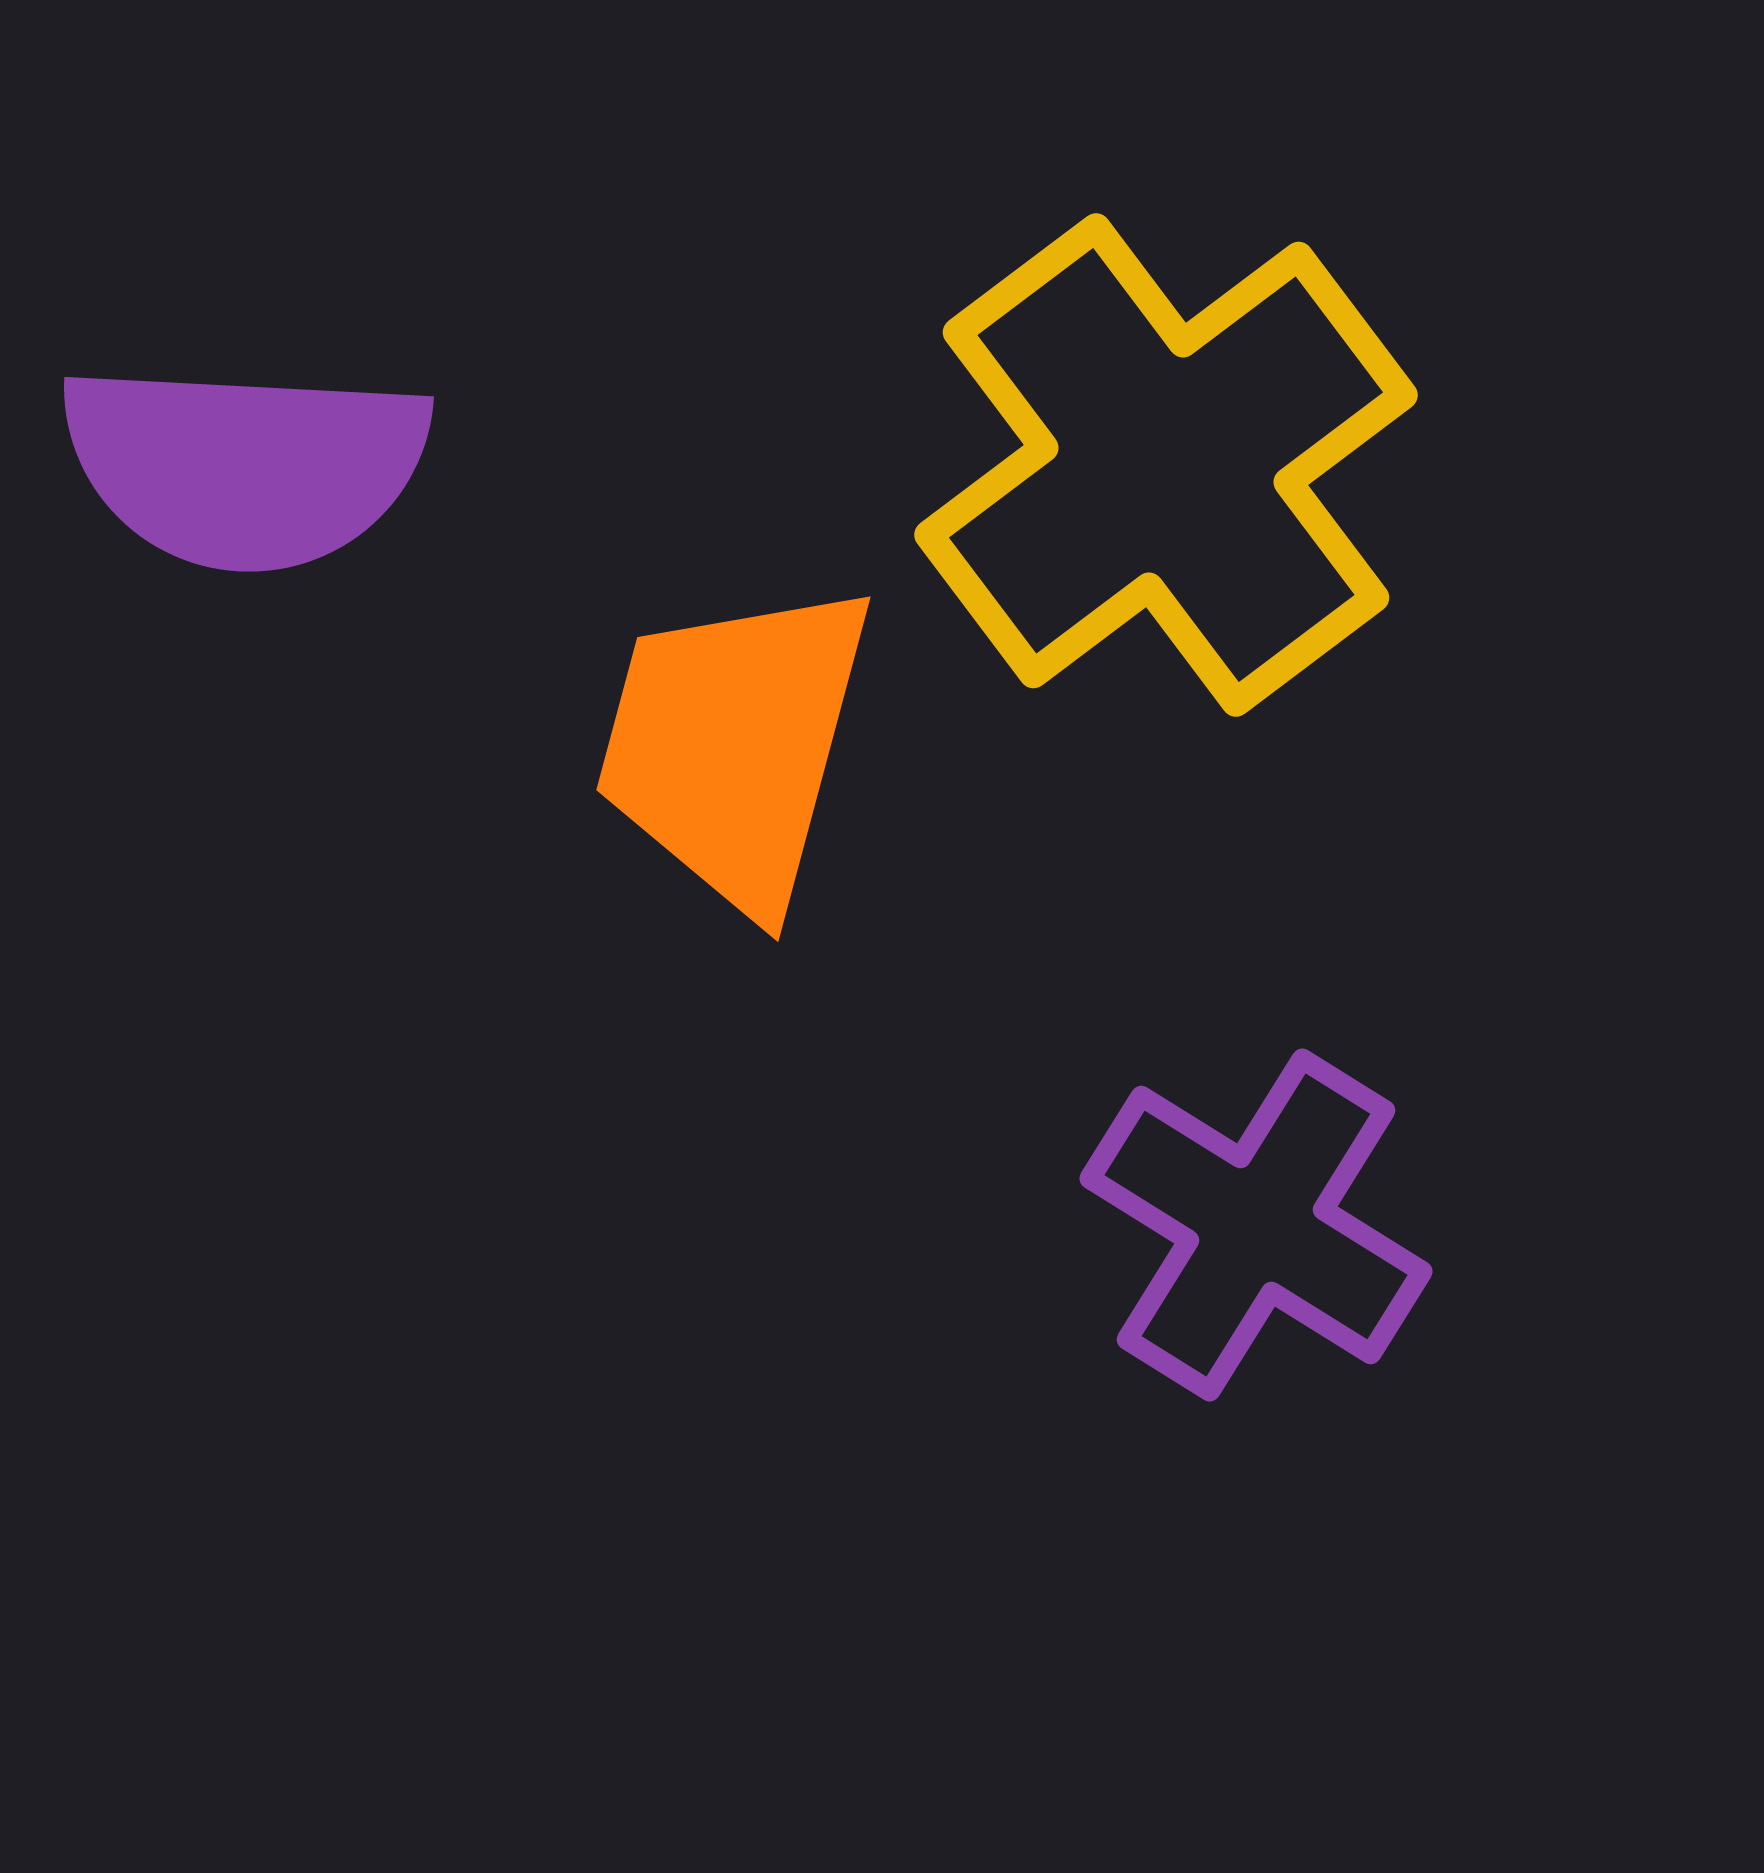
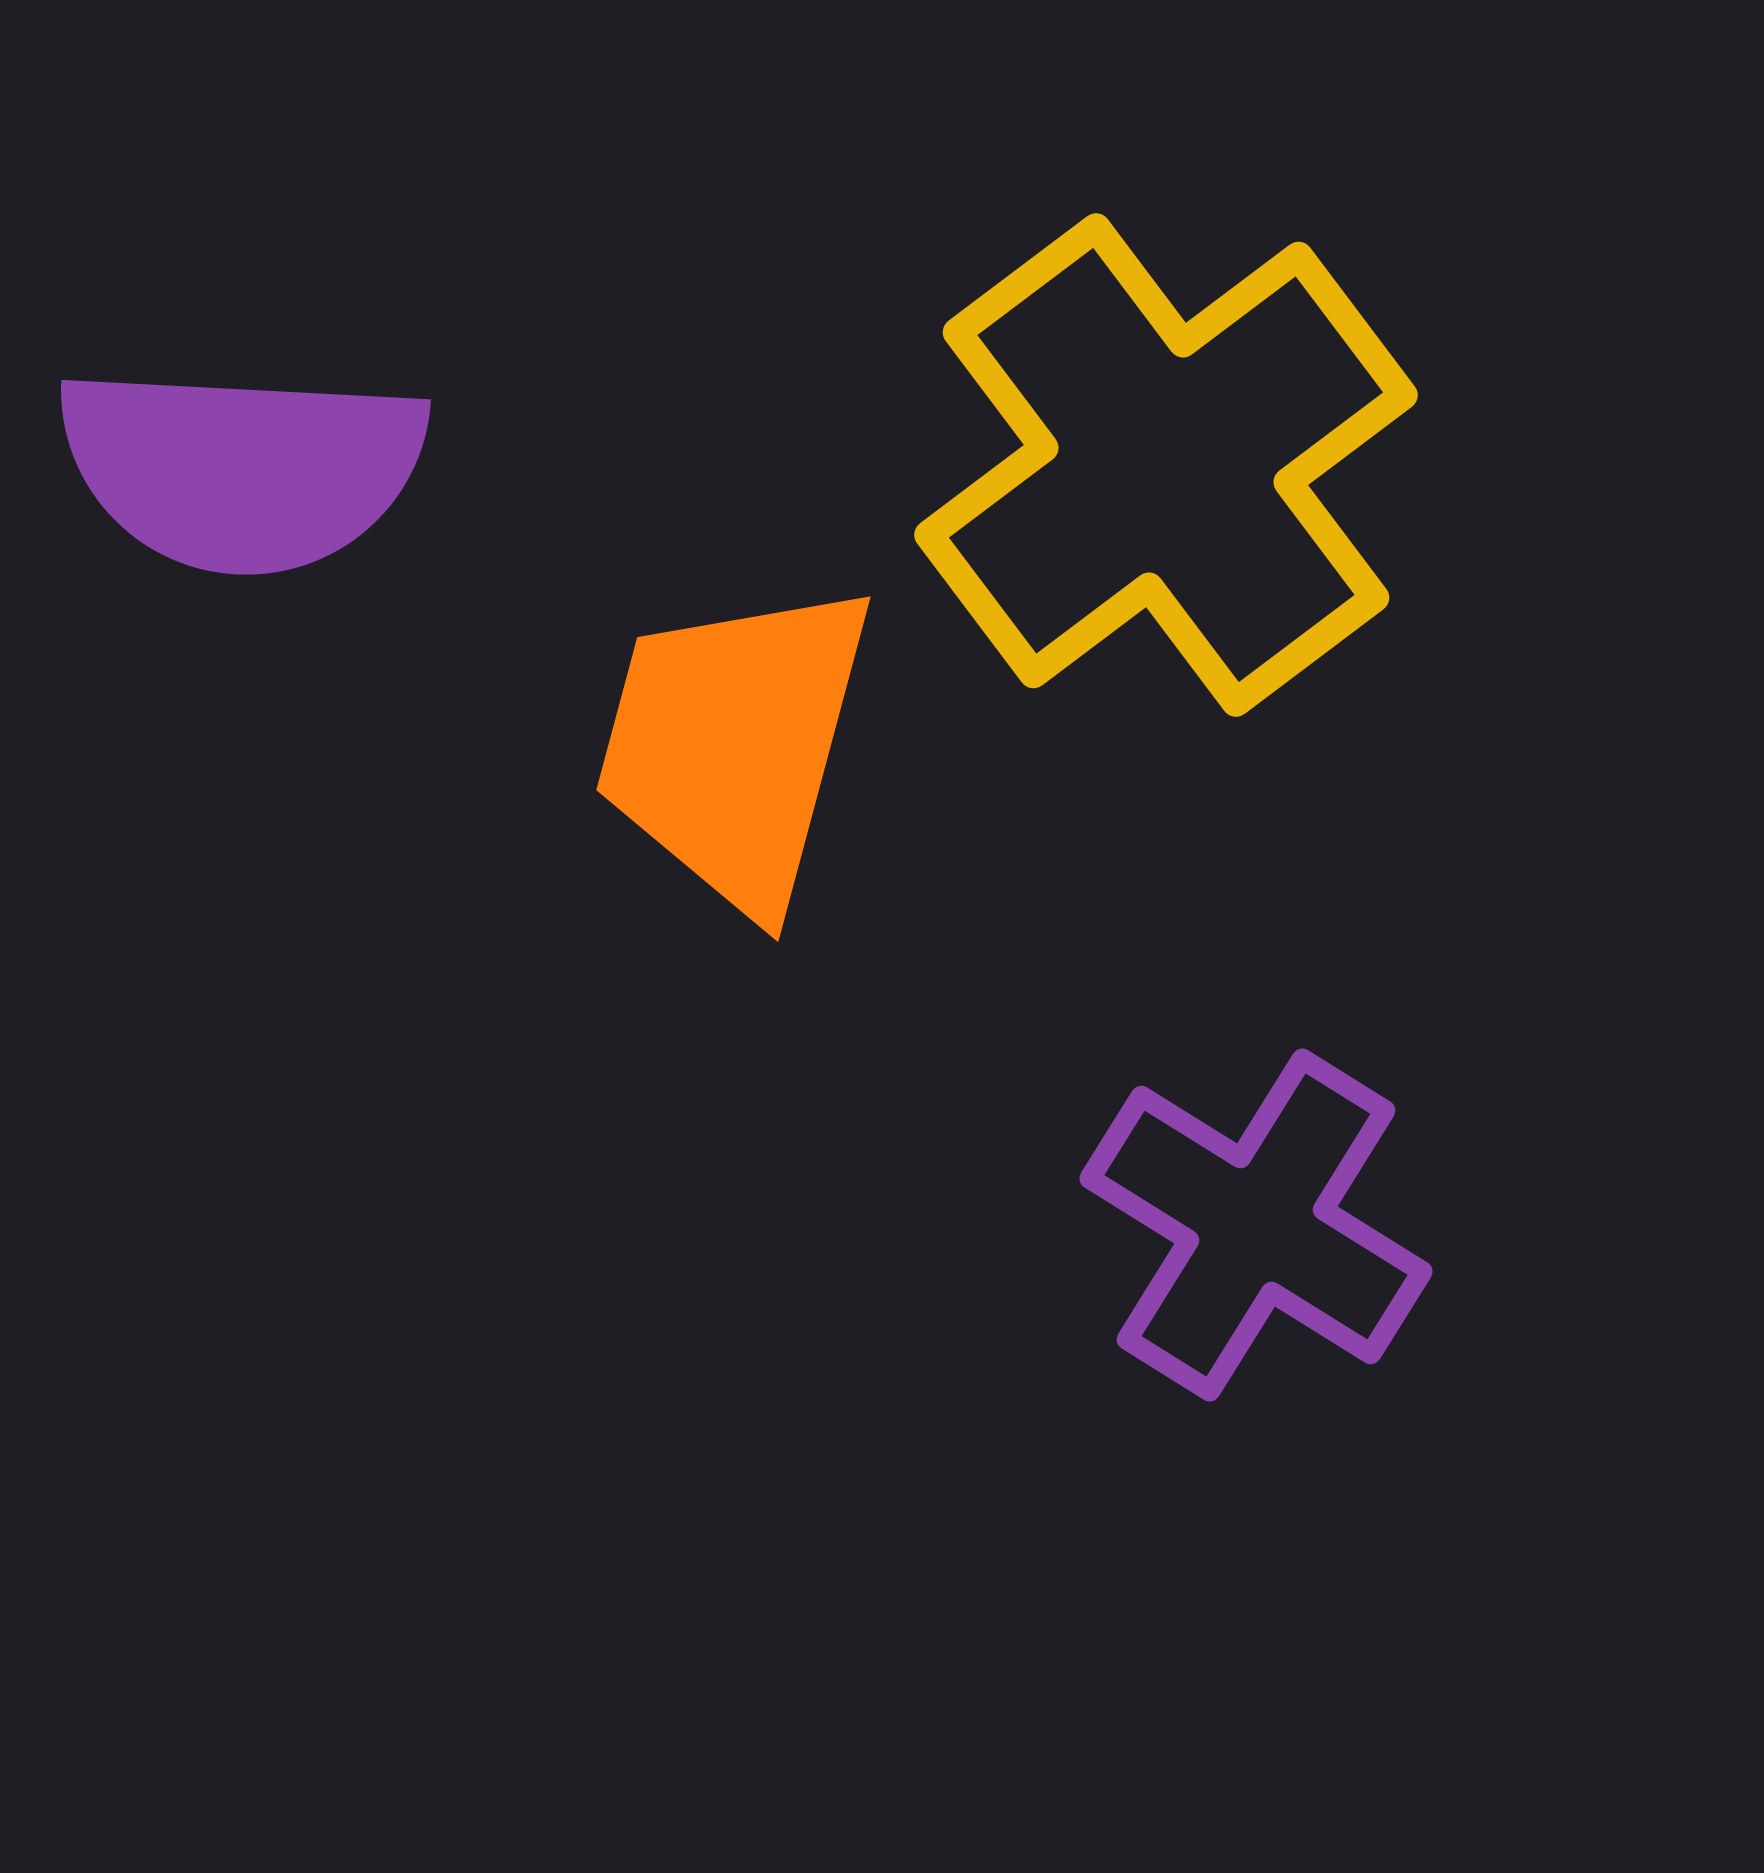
purple semicircle: moved 3 px left, 3 px down
